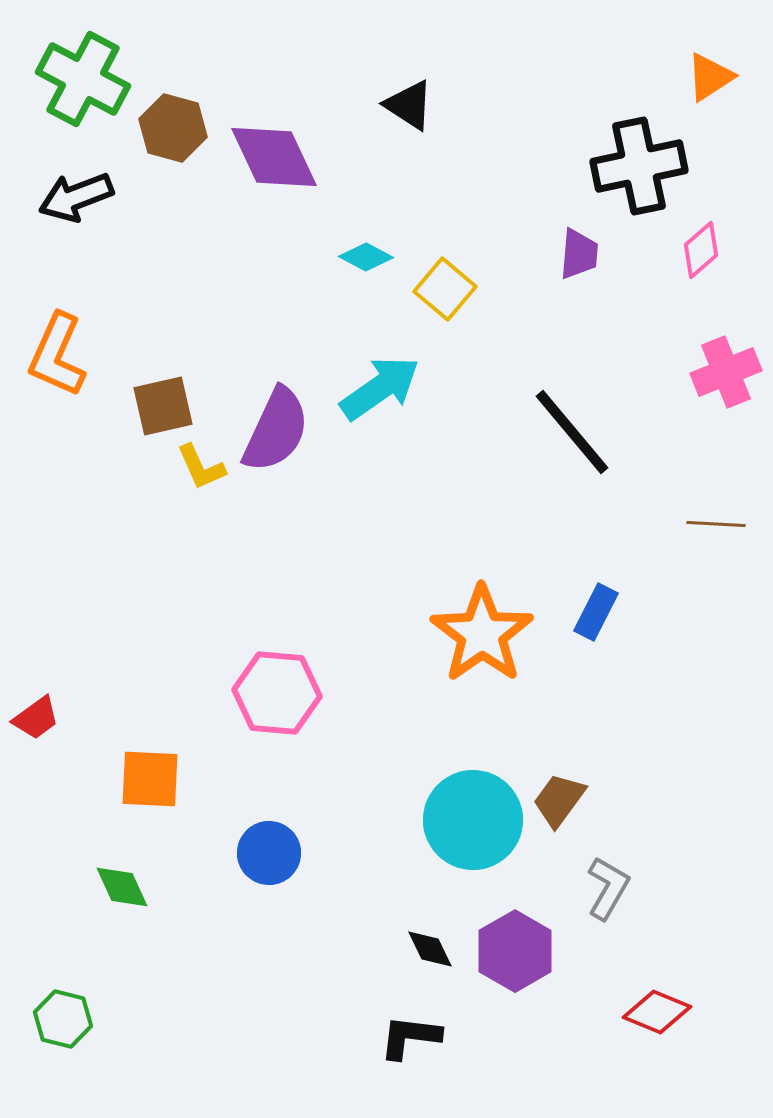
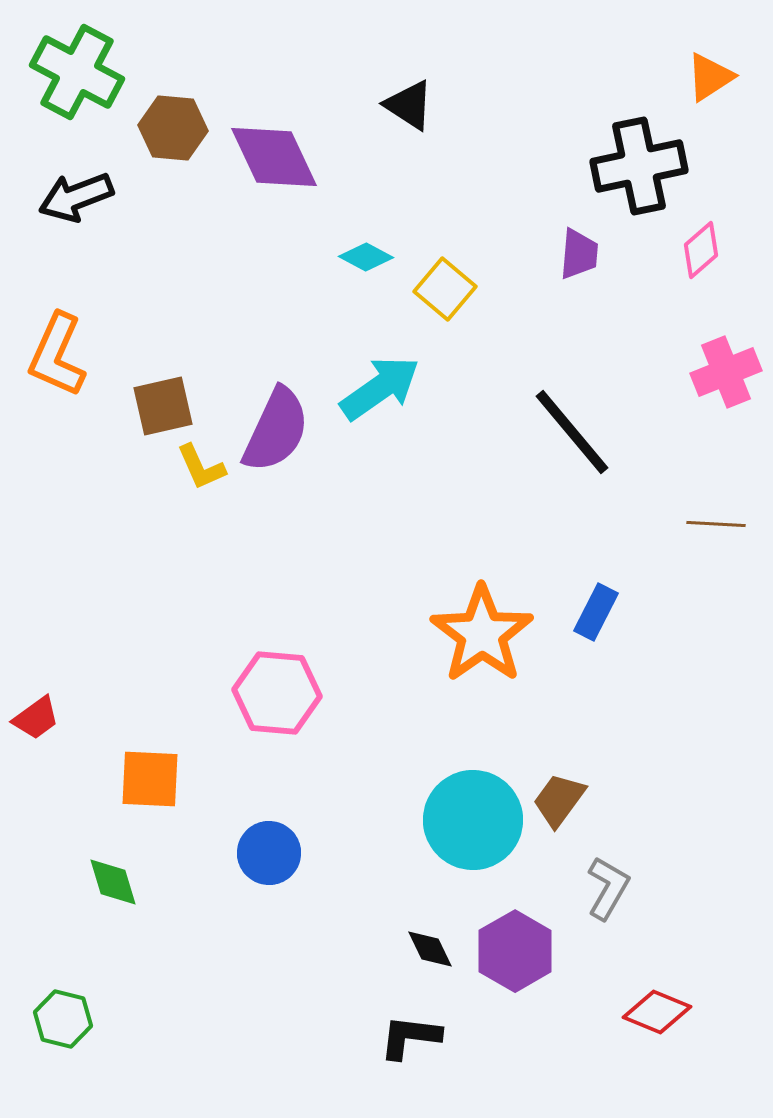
green cross: moved 6 px left, 7 px up
brown hexagon: rotated 10 degrees counterclockwise
green diamond: moved 9 px left, 5 px up; rotated 8 degrees clockwise
